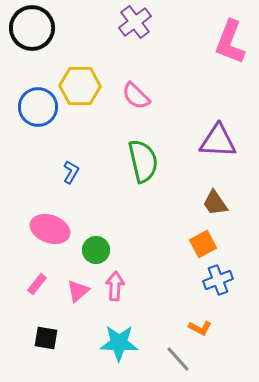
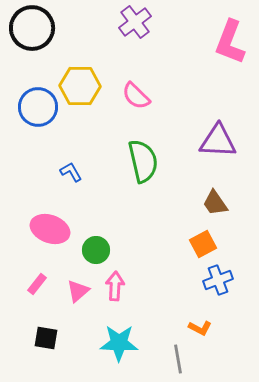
blue L-shape: rotated 60 degrees counterclockwise
gray line: rotated 32 degrees clockwise
